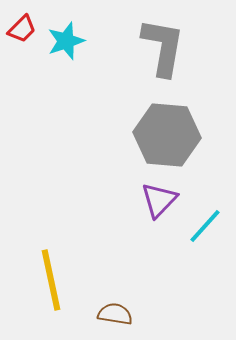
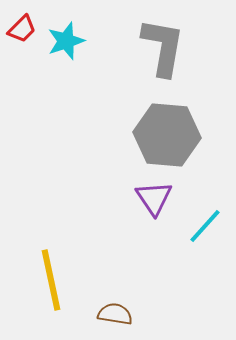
purple triangle: moved 5 px left, 2 px up; rotated 18 degrees counterclockwise
